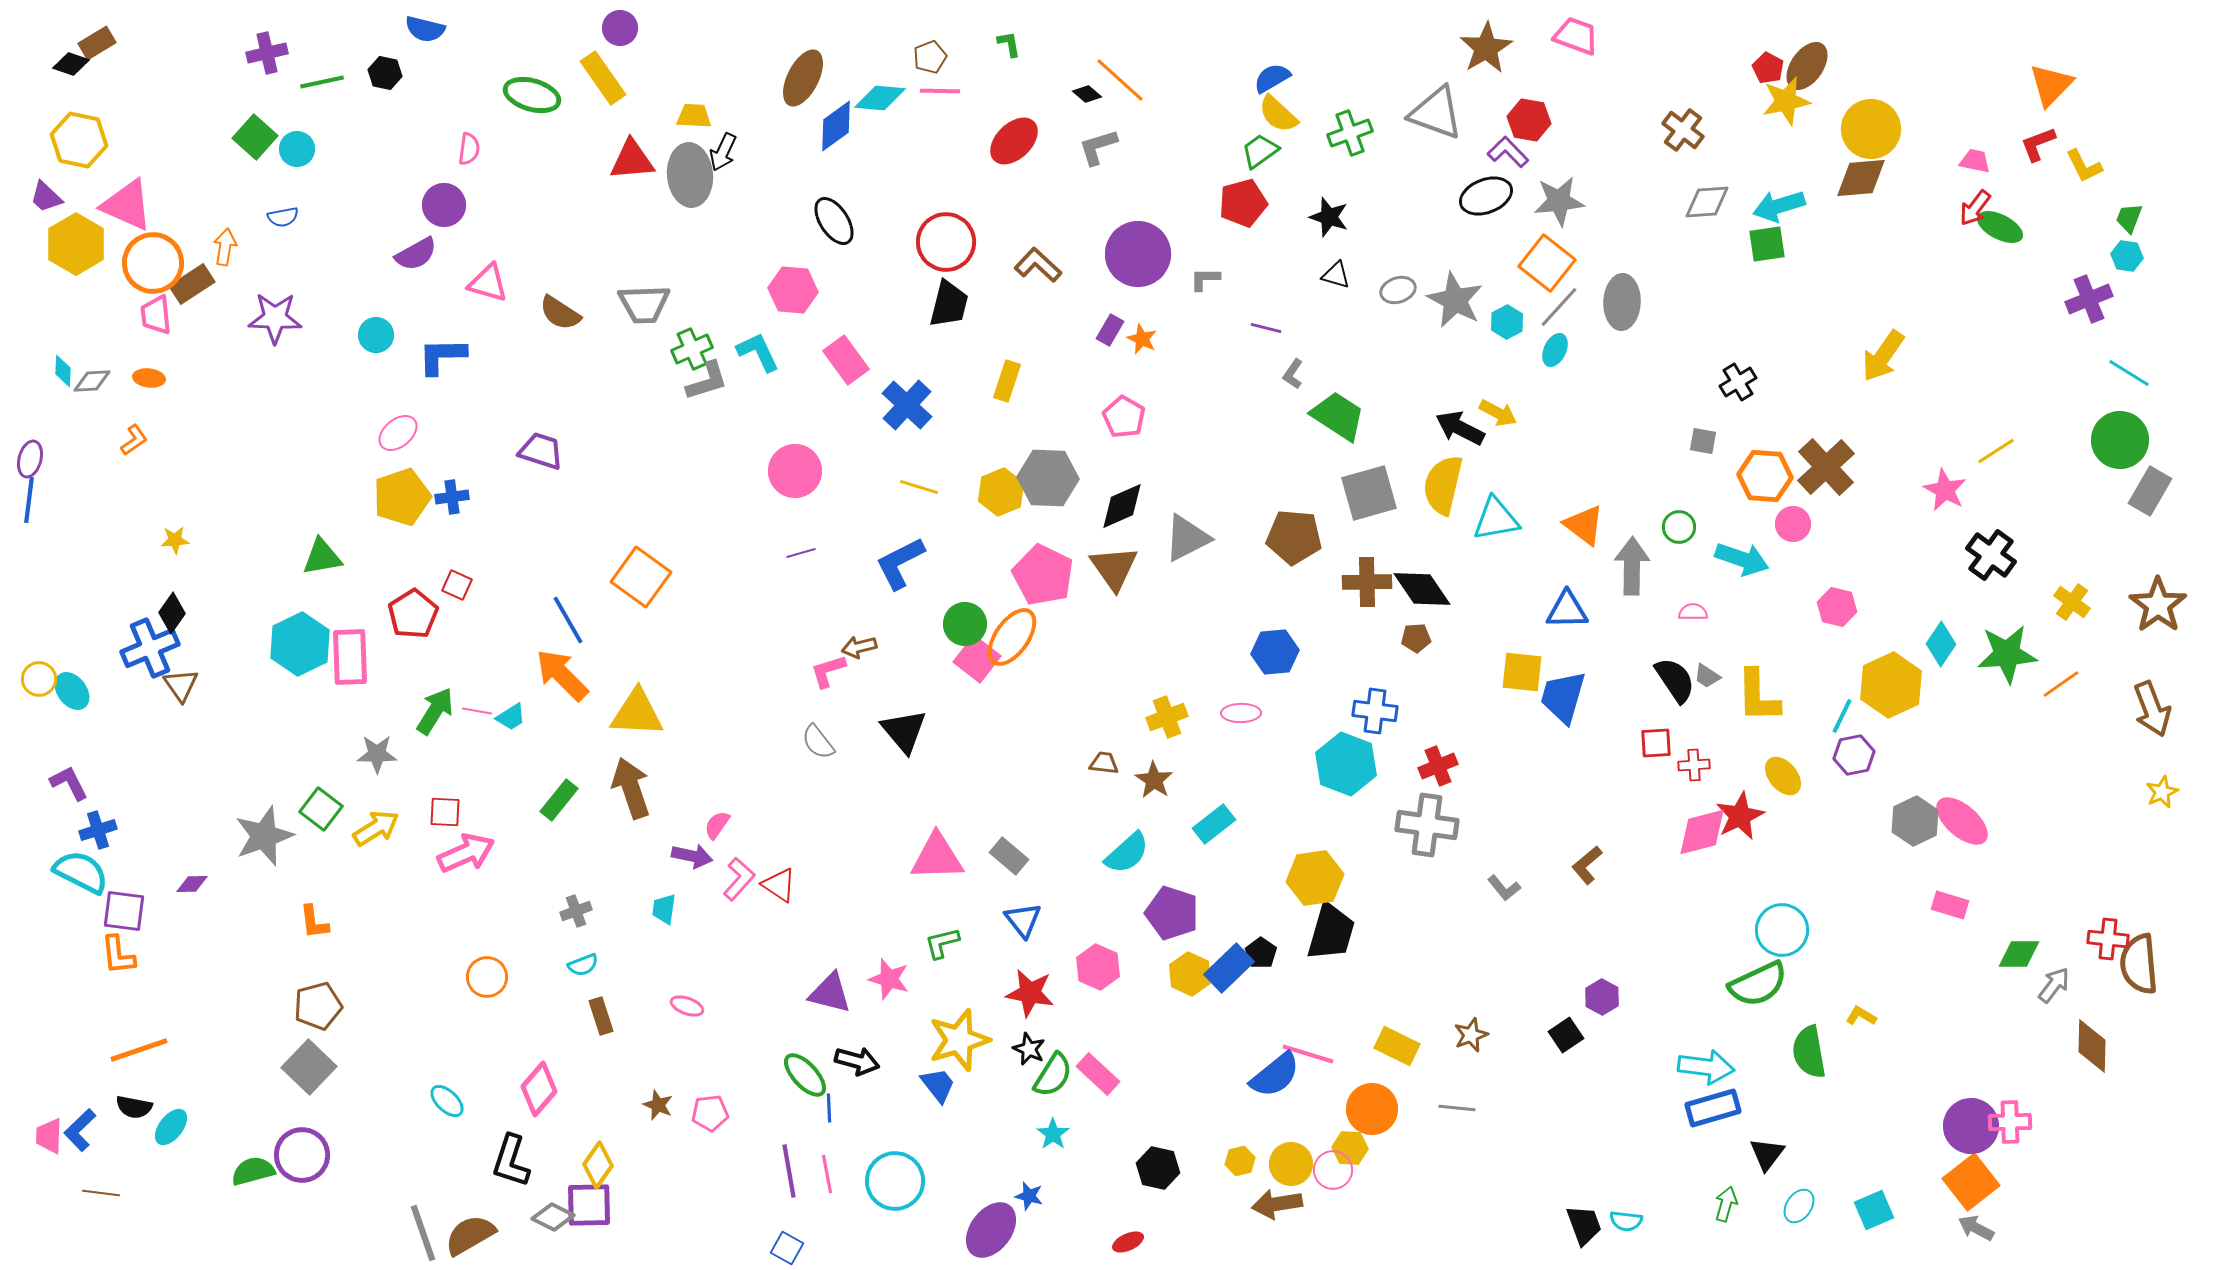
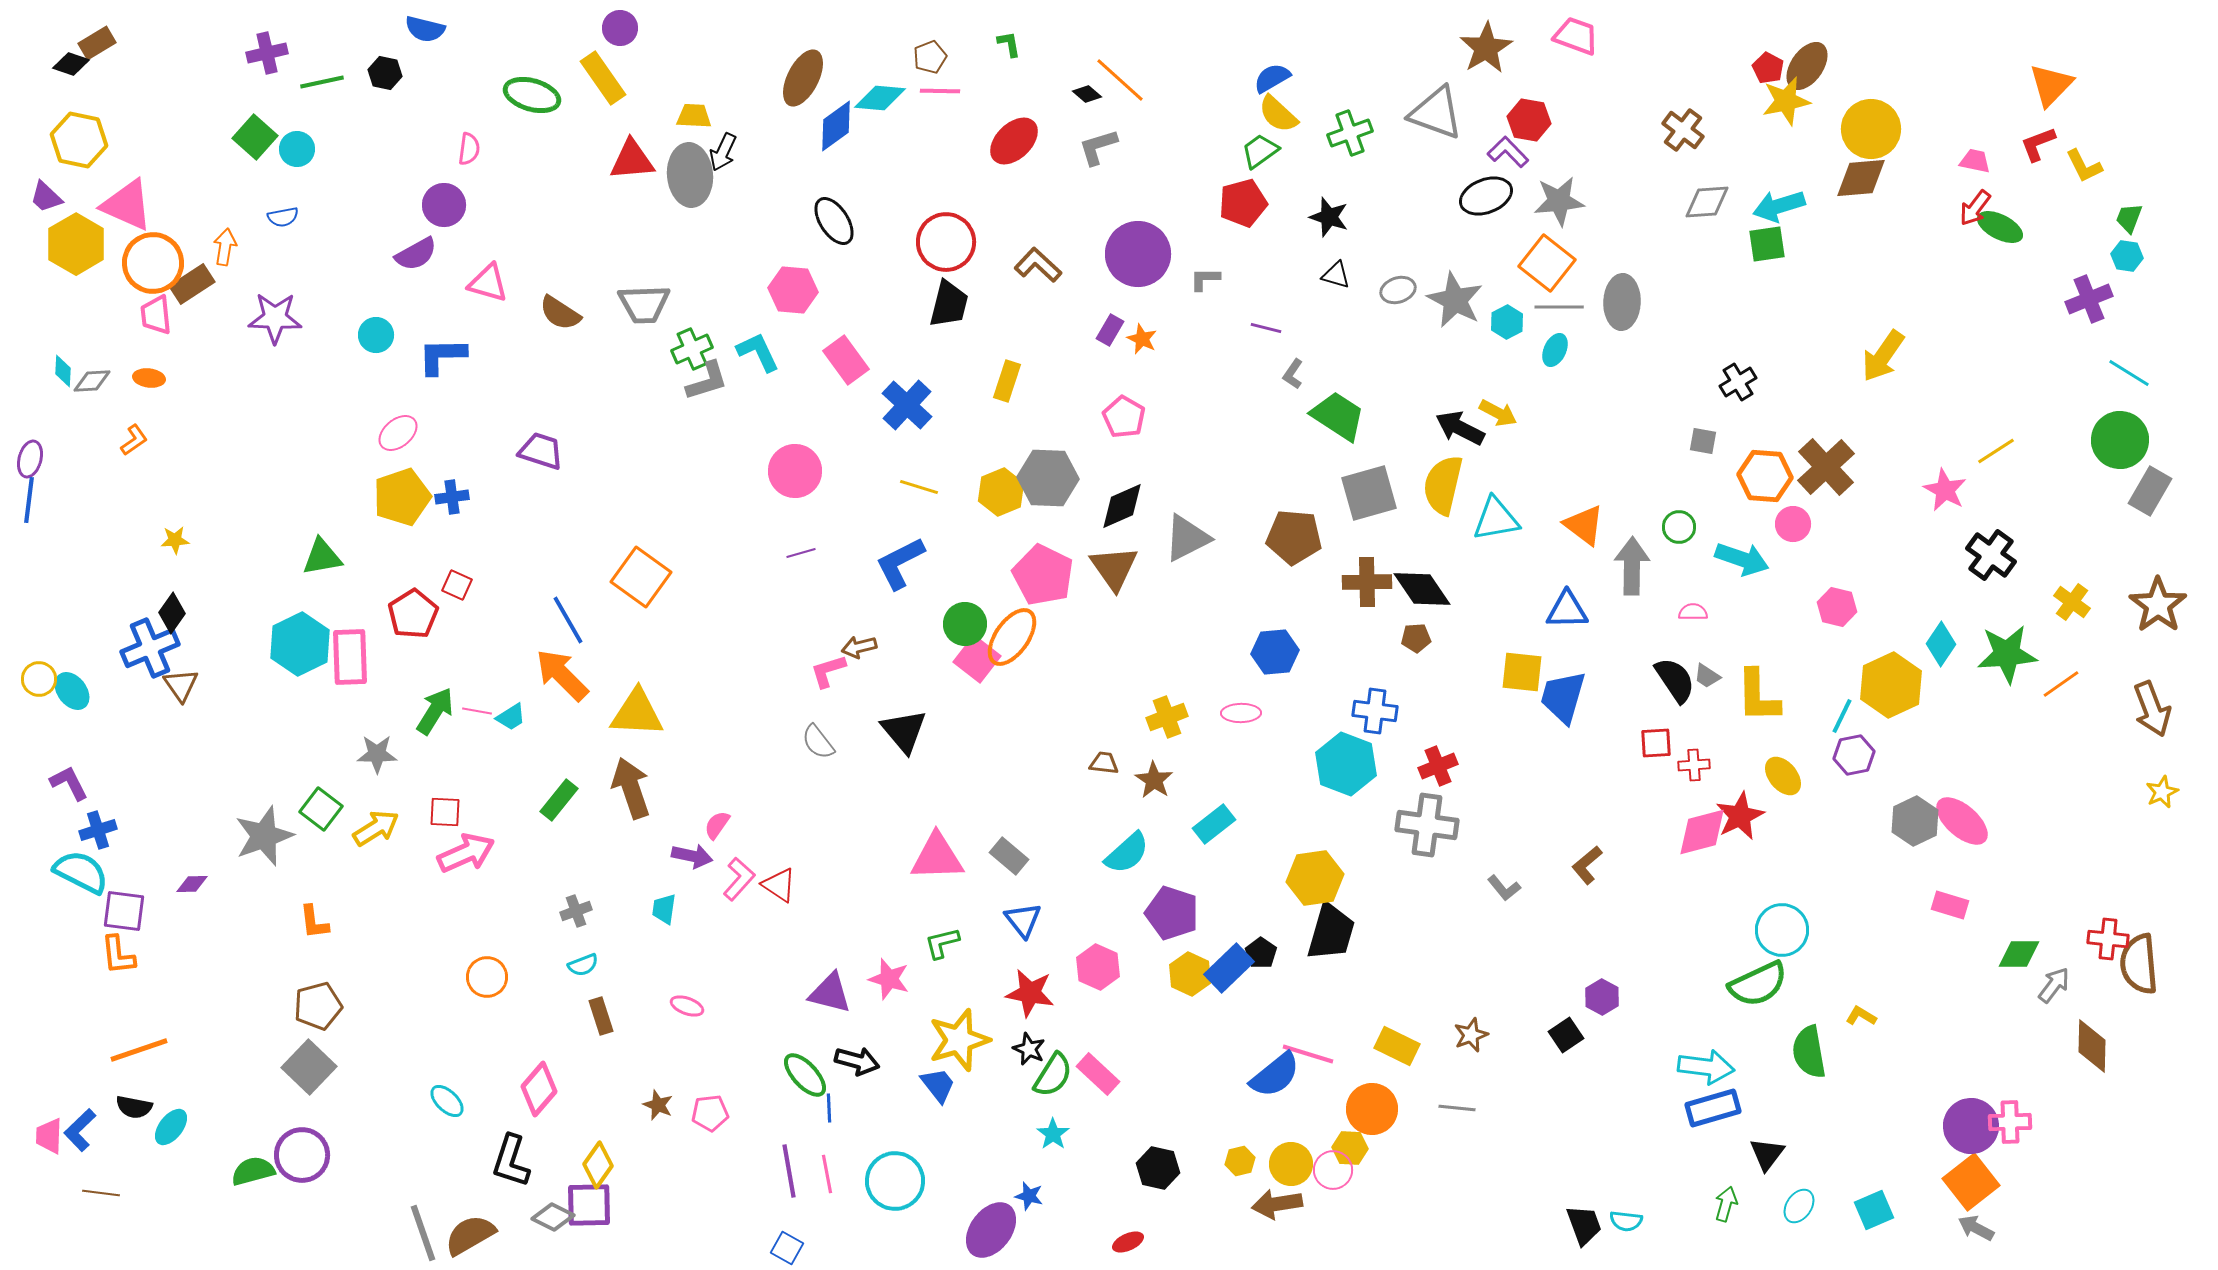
gray line at (1559, 307): rotated 48 degrees clockwise
